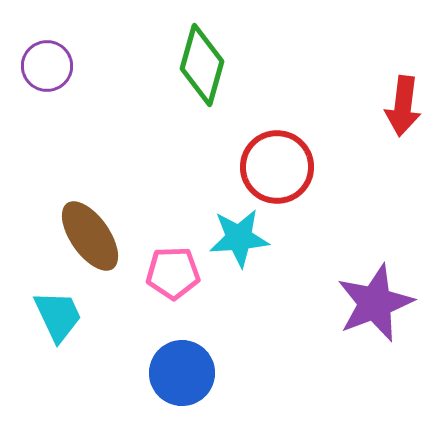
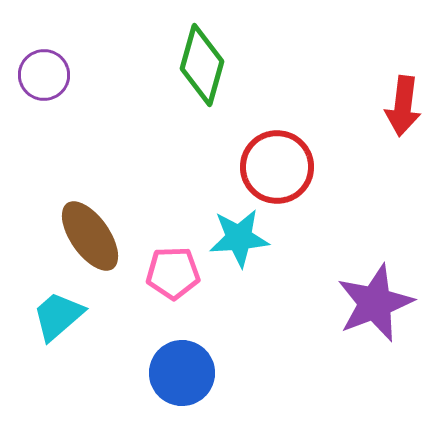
purple circle: moved 3 px left, 9 px down
cyan trapezoid: rotated 106 degrees counterclockwise
